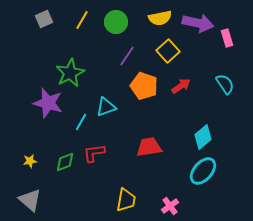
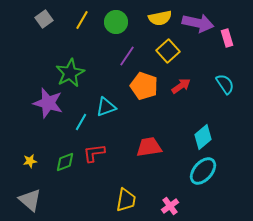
gray square: rotated 12 degrees counterclockwise
